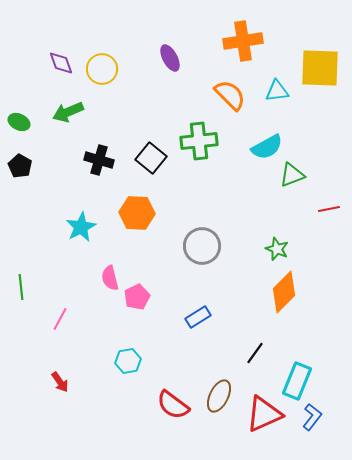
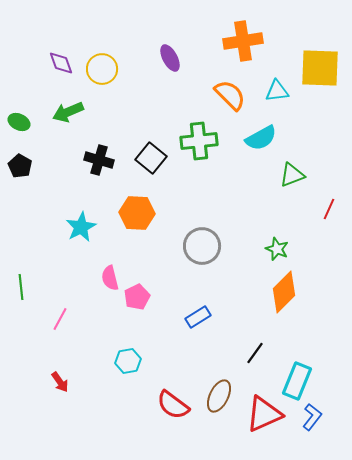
cyan semicircle: moved 6 px left, 9 px up
red line: rotated 55 degrees counterclockwise
